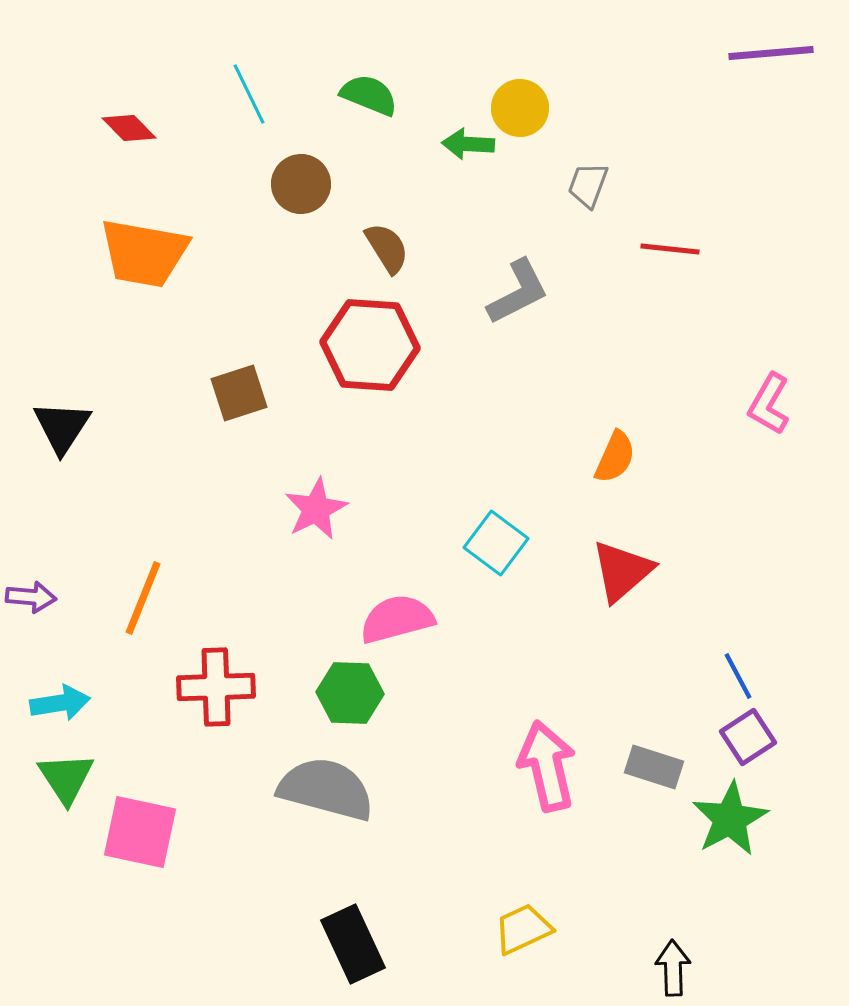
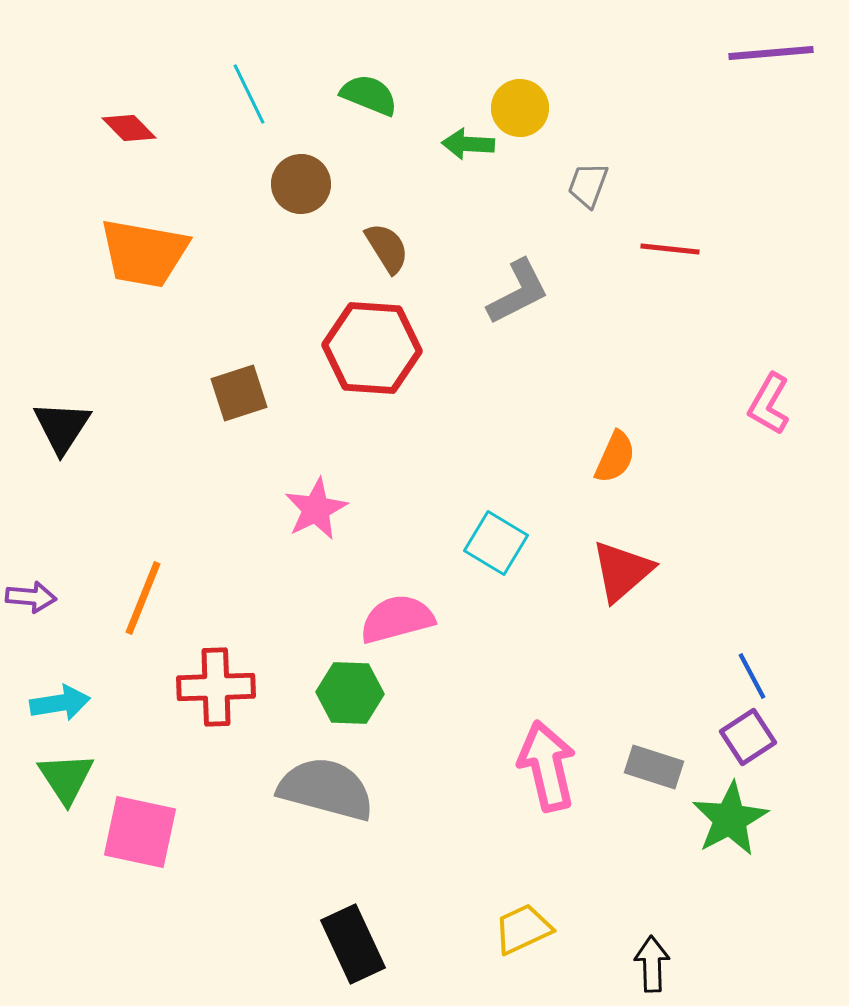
red hexagon: moved 2 px right, 3 px down
cyan square: rotated 6 degrees counterclockwise
blue line: moved 14 px right
black arrow: moved 21 px left, 4 px up
